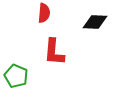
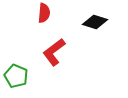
black diamond: rotated 15 degrees clockwise
red L-shape: rotated 48 degrees clockwise
